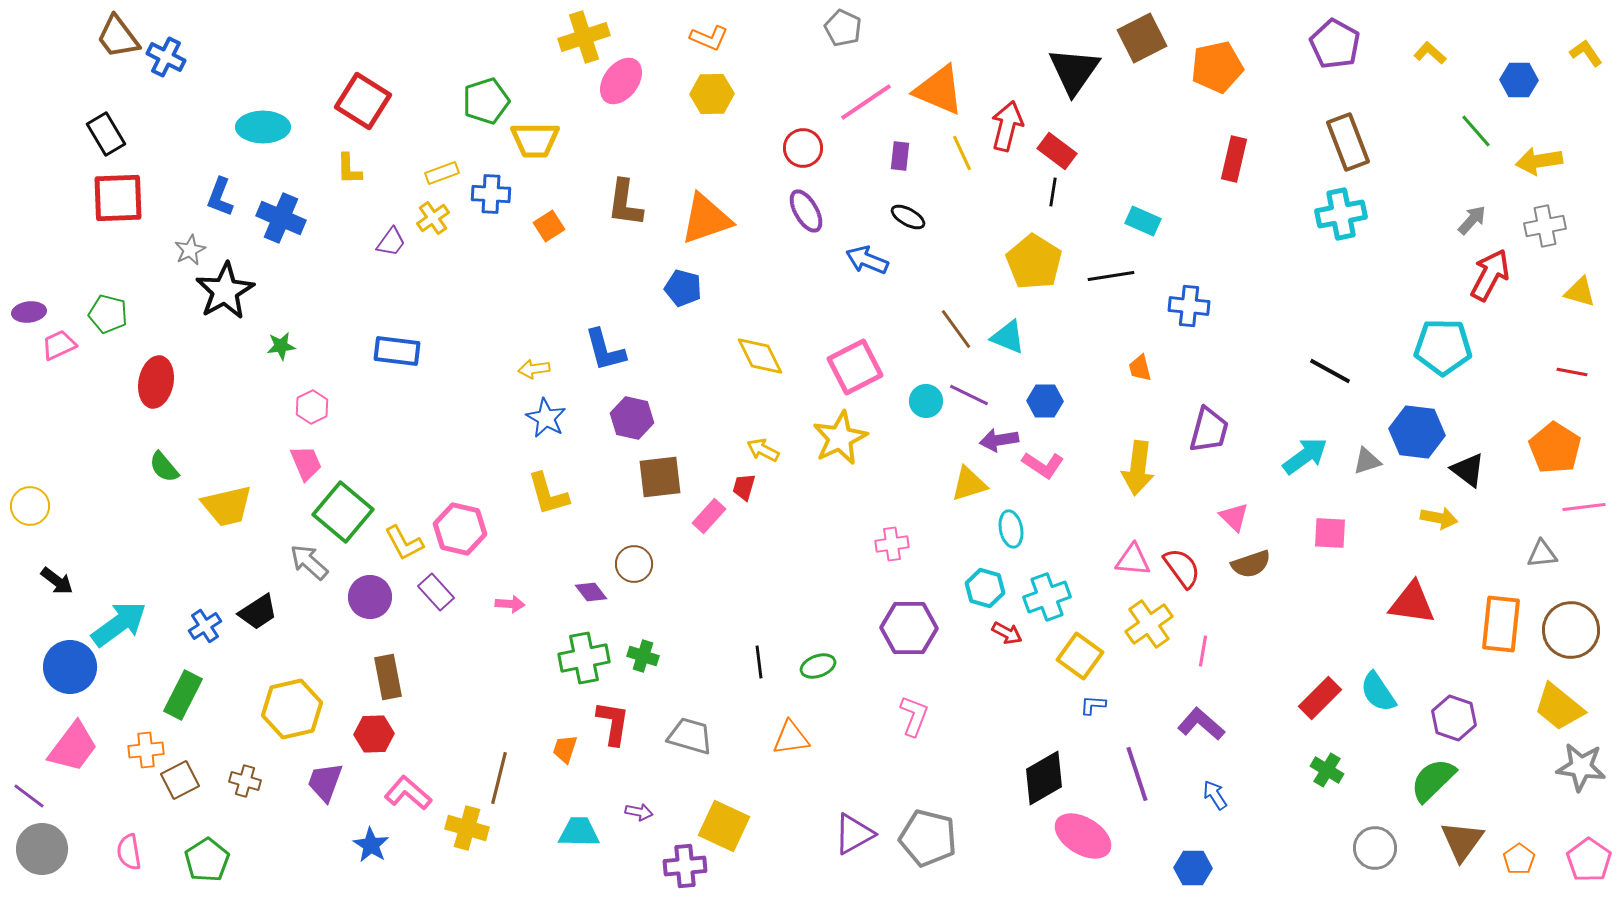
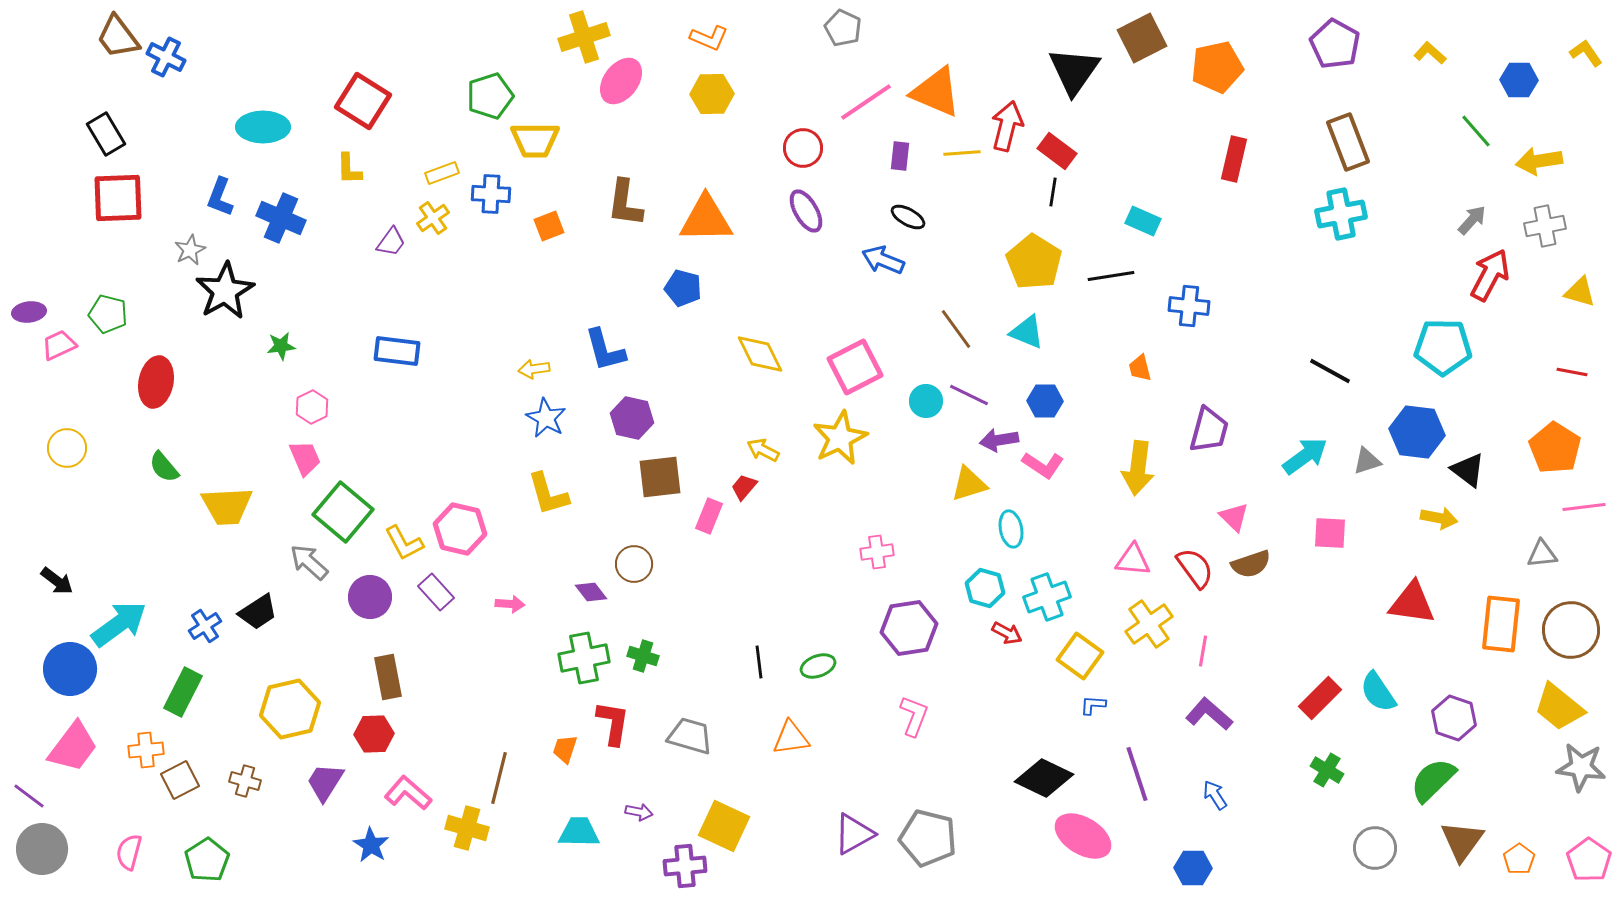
orange triangle at (939, 90): moved 3 px left, 2 px down
green pentagon at (486, 101): moved 4 px right, 5 px up
yellow line at (962, 153): rotated 69 degrees counterclockwise
orange triangle at (706, 219): rotated 18 degrees clockwise
orange square at (549, 226): rotated 12 degrees clockwise
blue arrow at (867, 260): moved 16 px right
cyan triangle at (1008, 337): moved 19 px right, 5 px up
yellow diamond at (760, 356): moved 2 px up
pink trapezoid at (306, 463): moved 1 px left, 5 px up
red trapezoid at (744, 487): rotated 24 degrees clockwise
yellow circle at (30, 506): moved 37 px right, 58 px up
yellow trapezoid at (227, 506): rotated 10 degrees clockwise
pink rectangle at (709, 516): rotated 20 degrees counterclockwise
pink cross at (892, 544): moved 15 px left, 8 px down
red semicircle at (1182, 568): moved 13 px right
purple hexagon at (909, 628): rotated 10 degrees counterclockwise
blue circle at (70, 667): moved 2 px down
green rectangle at (183, 695): moved 3 px up
yellow hexagon at (292, 709): moved 2 px left
purple L-shape at (1201, 724): moved 8 px right, 10 px up
black diamond at (1044, 778): rotated 56 degrees clockwise
purple trapezoid at (325, 782): rotated 12 degrees clockwise
pink semicircle at (129, 852): rotated 24 degrees clockwise
